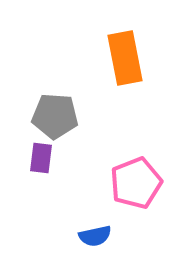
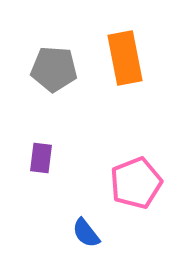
gray pentagon: moved 1 px left, 47 px up
blue semicircle: moved 9 px left, 3 px up; rotated 64 degrees clockwise
